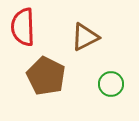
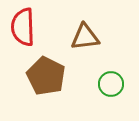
brown triangle: rotated 20 degrees clockwise
